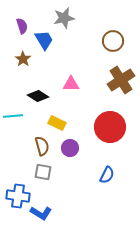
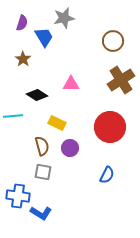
purple semicircle: moved 3 px up; rotated 35 degrees clockwise
blue trapezoid: moved 3 px up
black diamond: moved 1 px left, 1 px up
